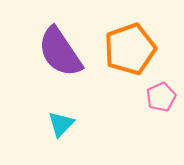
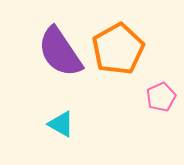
orange pentagon: moved 12 px left; rotated 9 degrees counterclockwise
cyan triangle: rotated 44 degrees counterclockwise
